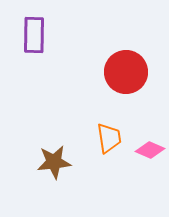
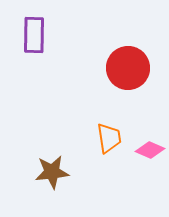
red circle: moved 2 px right, 4 px up
brown star: moved 2 px left, 10 px down
